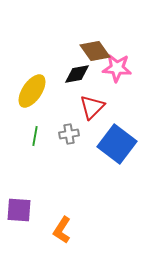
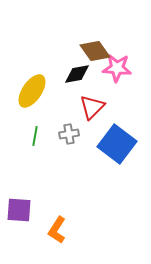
orange L-shape: moved 5 px left
